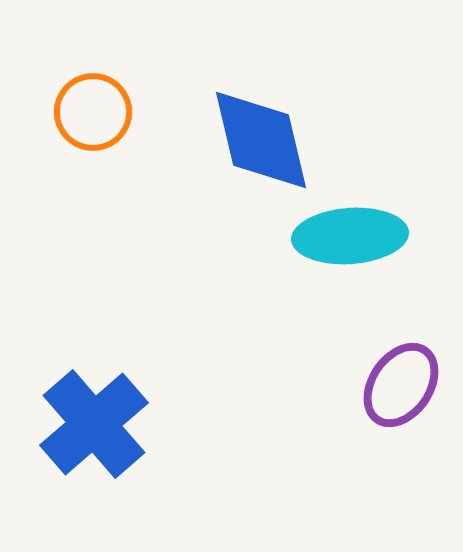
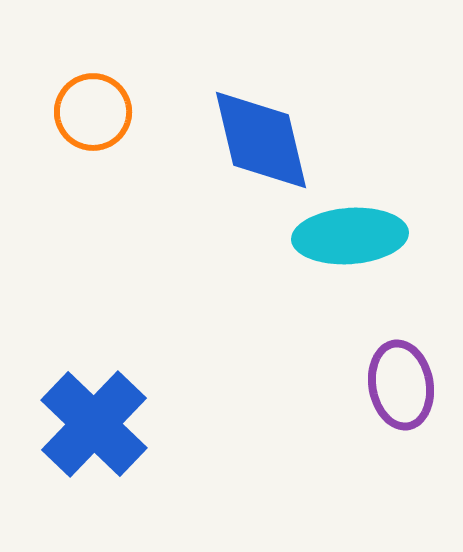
purple ellipse: rotated 44 degrees counterclockwise
blue cross: rotated 5 degrees counterclockwise
